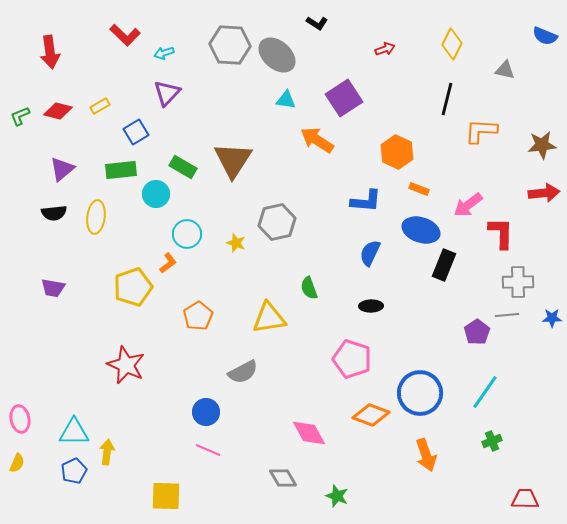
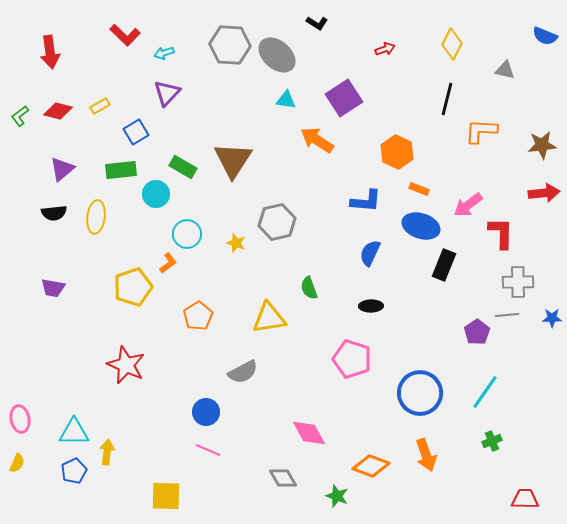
green L-shape at (20, 116): rotated 15 degrees counterclockwise
blue ellipse at (421, 230): moved 4 px up
orange diamond at (371, 415): moved 51 px down
